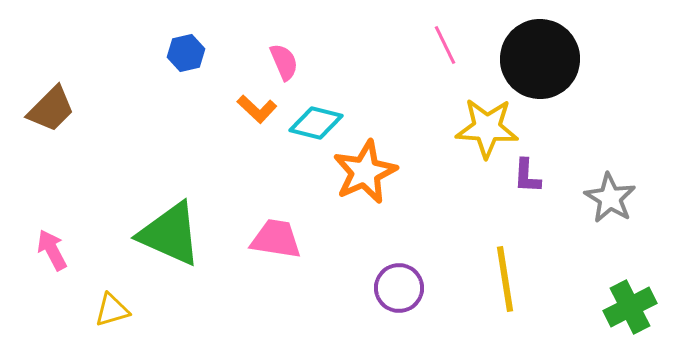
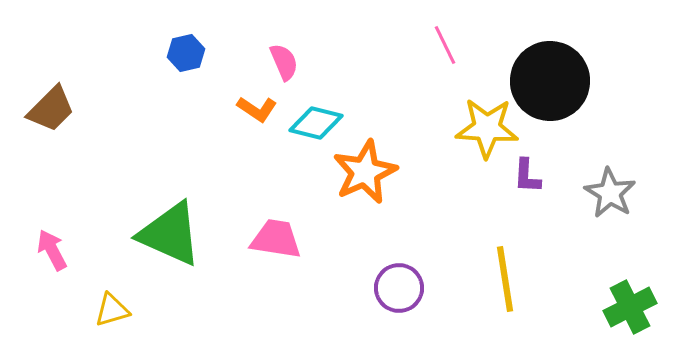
black circle: moved 10 px right, 22 px down
orange L-shape: rotated 9 degrees counterclockwise
gray star: moved 5 px up
